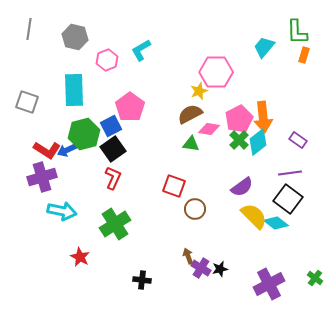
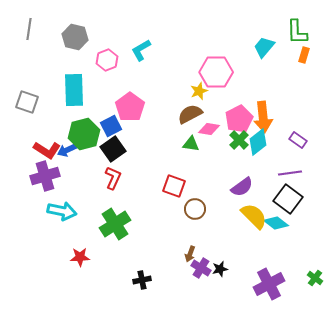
purple cross at (42, 177): moved 3 px right, 1 px up
brown arrow at (188, 256): moved 2 px right, 2 px up; rotated 140 degrees counterclockwise
red star at (80, 257): rotated 30 degrees counterclockwise
black cross at (142, 280): rotated 18 degrees counterclockwise
